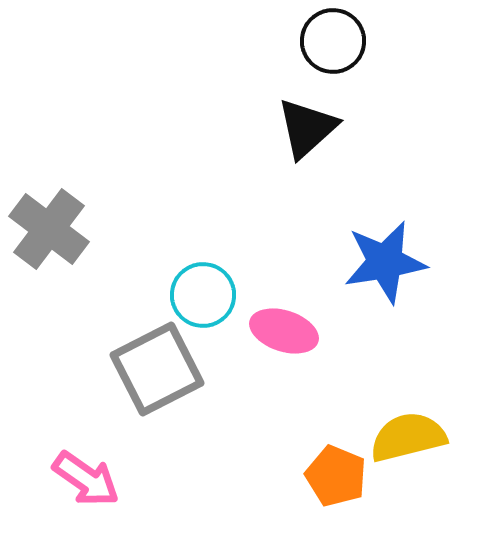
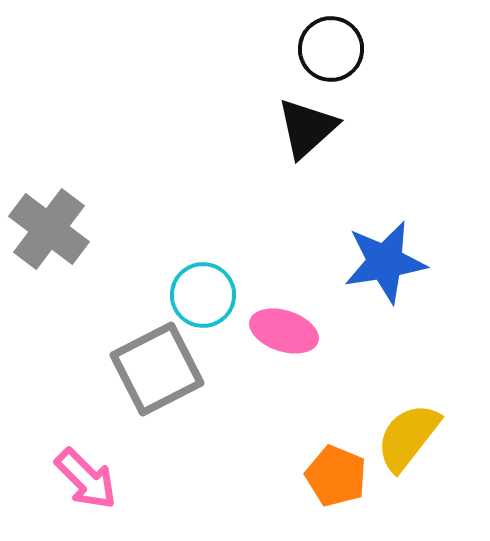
black circle: moved 2 px left, 8 px down
yellow semicircle: rotated 38 degrees counterclockwise
pink arrow: rotated 10 degrees clockwise
